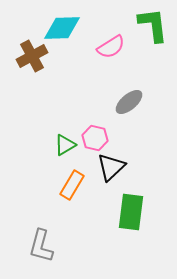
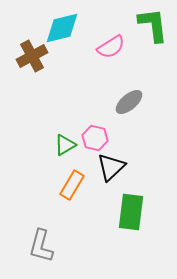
cyan diamond: rotated 12 degrees counterclockwise
